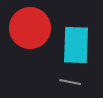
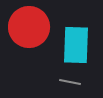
red circle: moved 1 px left, 1 px up
